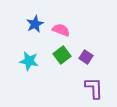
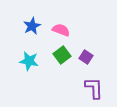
blue star: moved 3 px left, 2 px down
